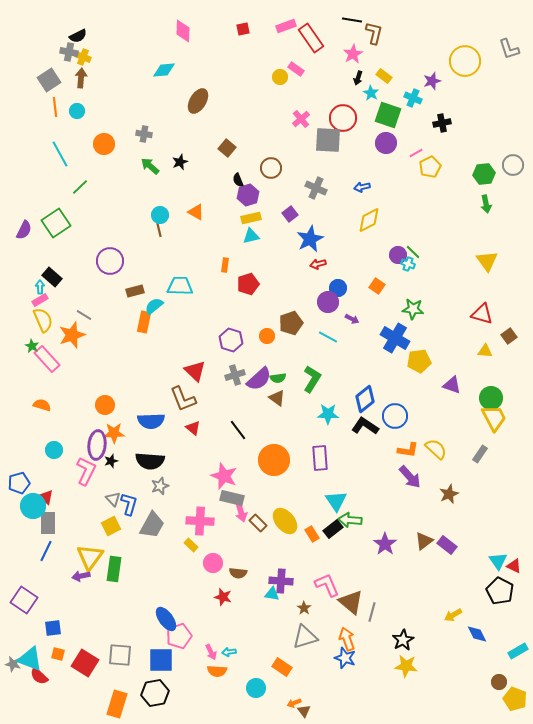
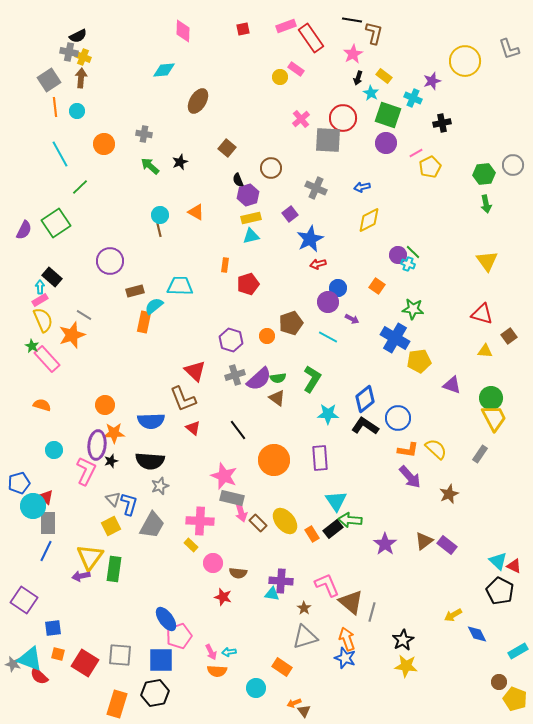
blue circle at (395, 416): moved 3 px right, 2 px down
cyan triangle at (498, 561): rotated 12 degrees counterclockwise
